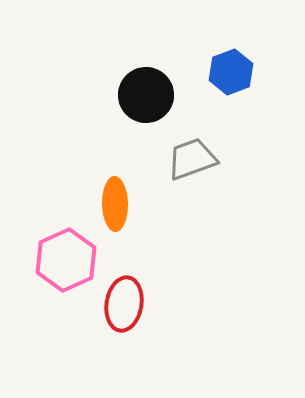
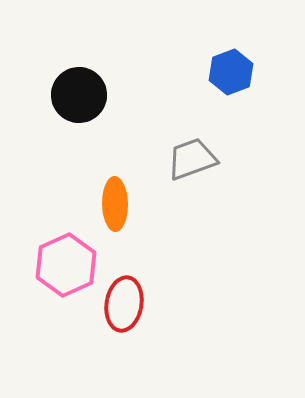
black circle: moved 67 px left
pink hexagon: moved 5 px down
